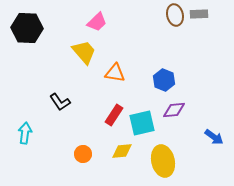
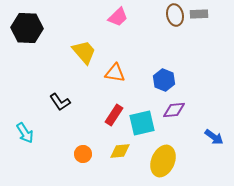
pink trapezoid: moved 21 px right, 5 px up
cyan arrow: rotated 140 degrees clockwise
yellow diamond: moved 2 px left
yellow ellipse: rotated 36 degrees clockwise
